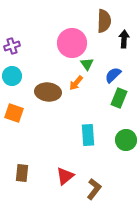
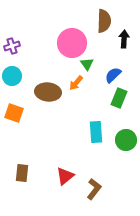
cyan rectangle: moved 8 px right, 3 px up
